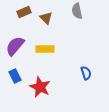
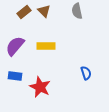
brown rectangle: rotated 16 degrees counterclockwise
brown triangle: moved 2 px left, 7 px up
yellow rectangle: moved 1 px right, 3 px up
blue rectangle: rotated 56 degrees counterclockwise
